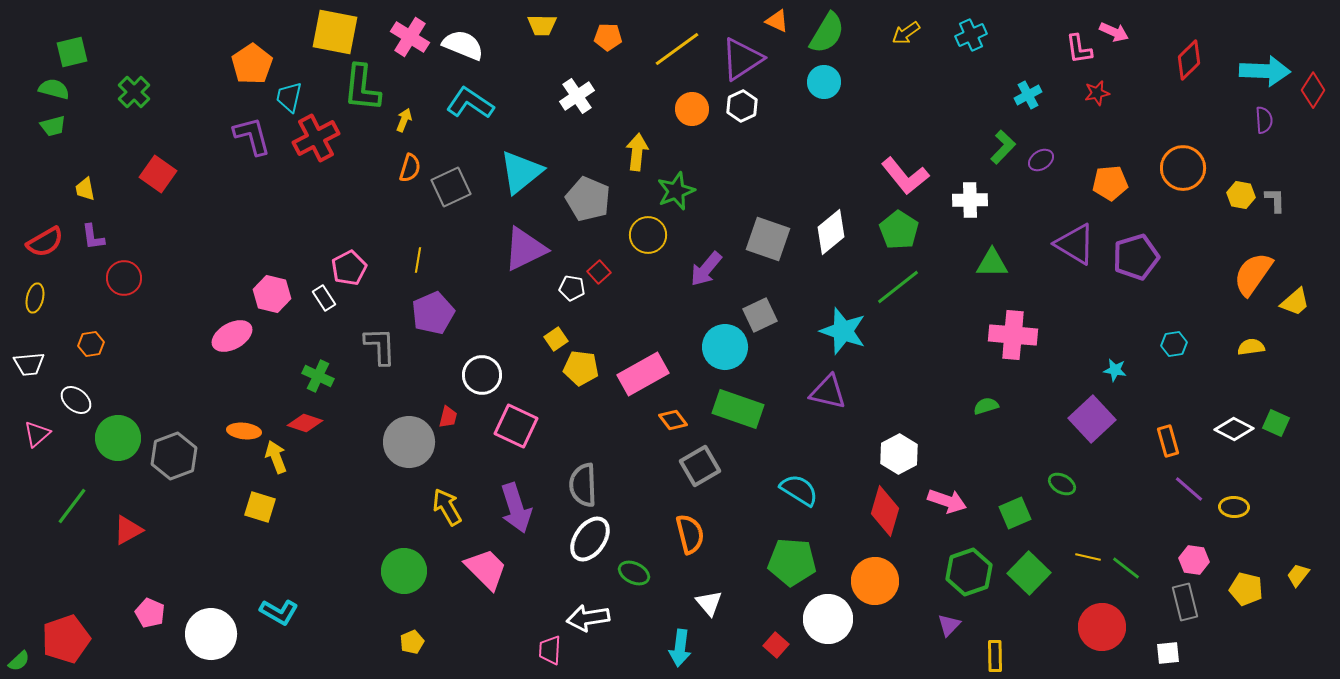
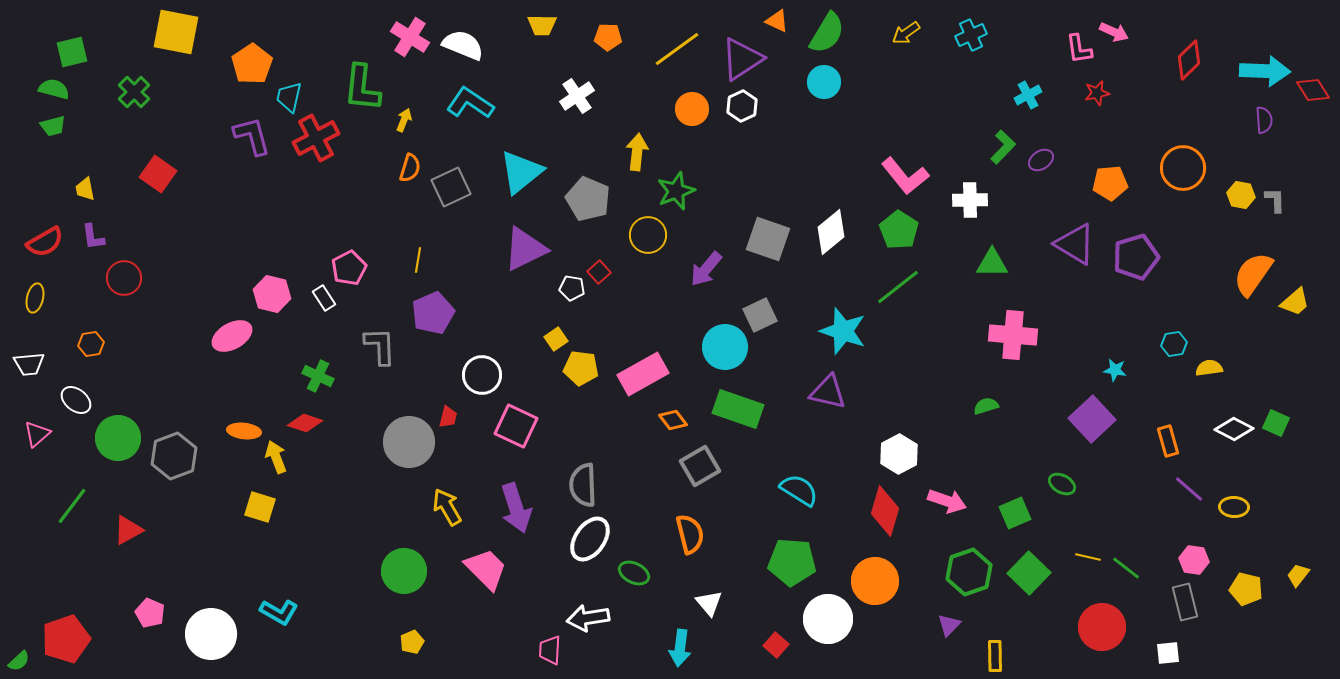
yellow square at (335, 32): moved 159 px left
red diamond at (1313, 90): rotated 64 degrees counterclockwise
yellow semicircle at (1251, 347): moved 42 px left, 21 px down
